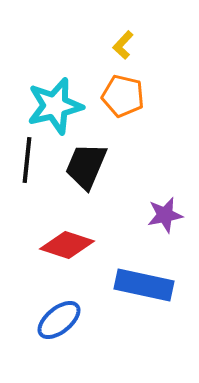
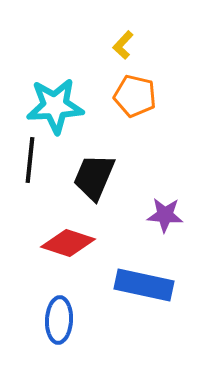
orange pentagon: moved 12 px right
cyan star: rotated 10 degrees clockwise
black line: moved 3 px right
black trapezoid: moved 8 px right, 11 px down
purple star: rotated 15 degrees clockwise
red diamond: moved 1 px right, 2 px up
blue ellipse: rotated 48 degrees counterclockwise
